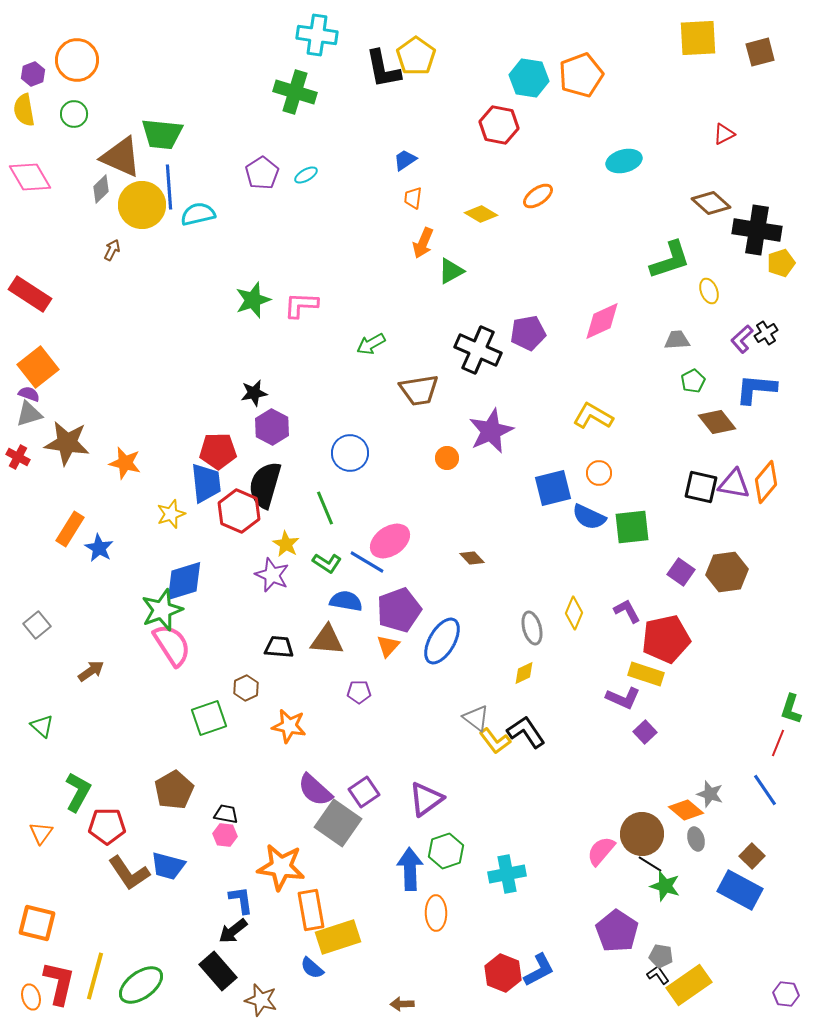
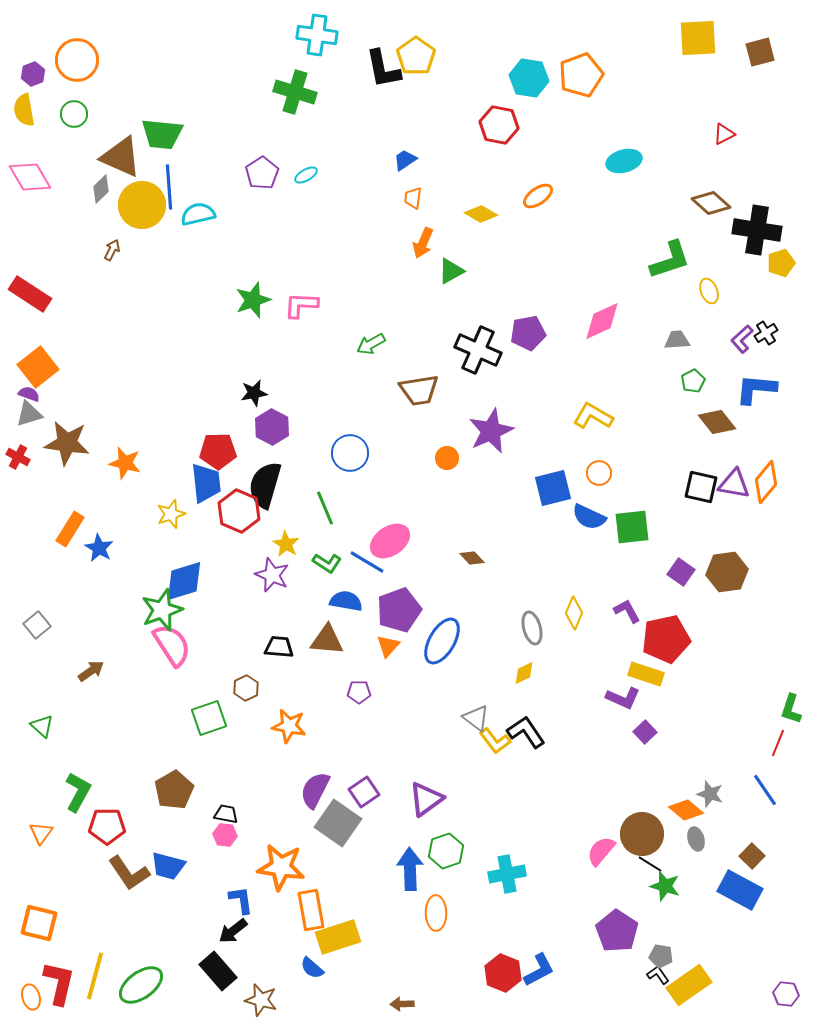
purple semicircle at (315, 790): rotated 75 degrees clockwise
orange square at (37, 923): moved 2 px right
